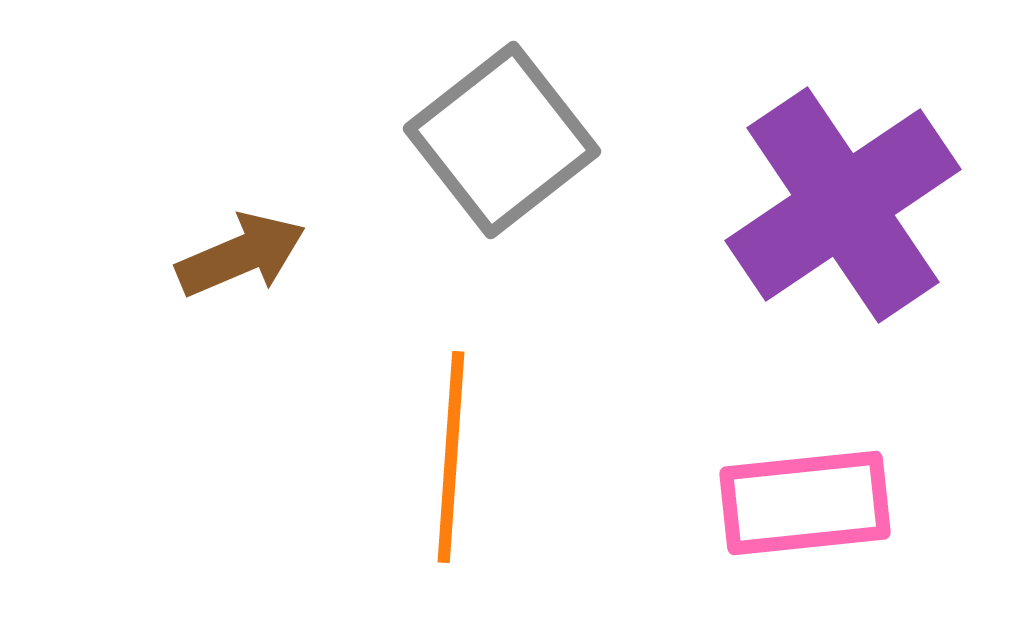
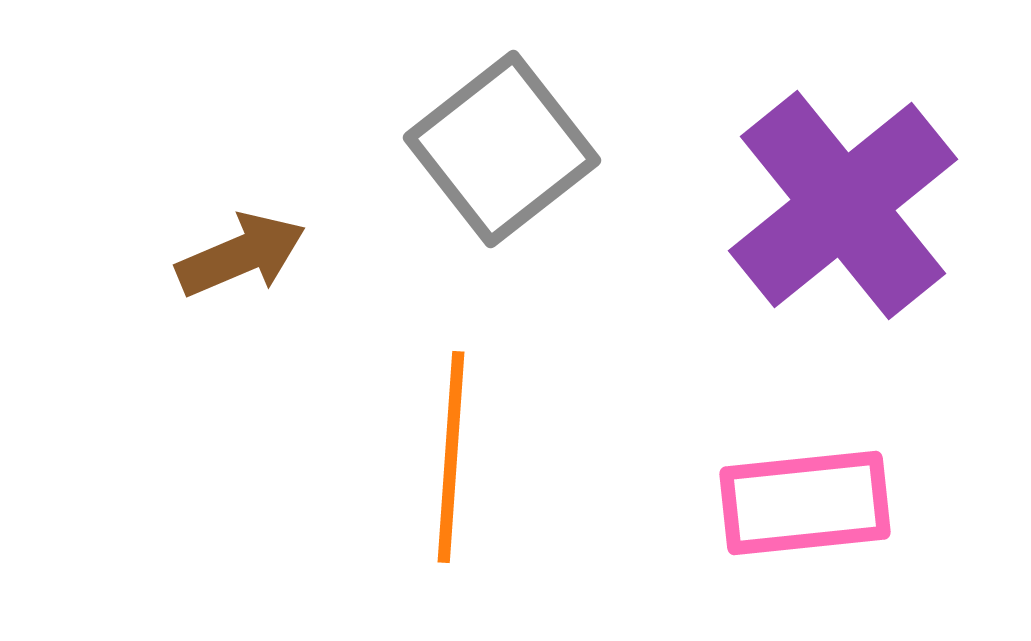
gray square: moved 9 px down
purple cross: rotated 5 degrees counterclockwise
